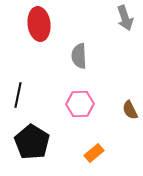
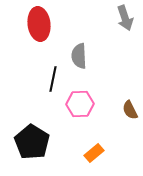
black line: moved 35 px right, 16 px up
